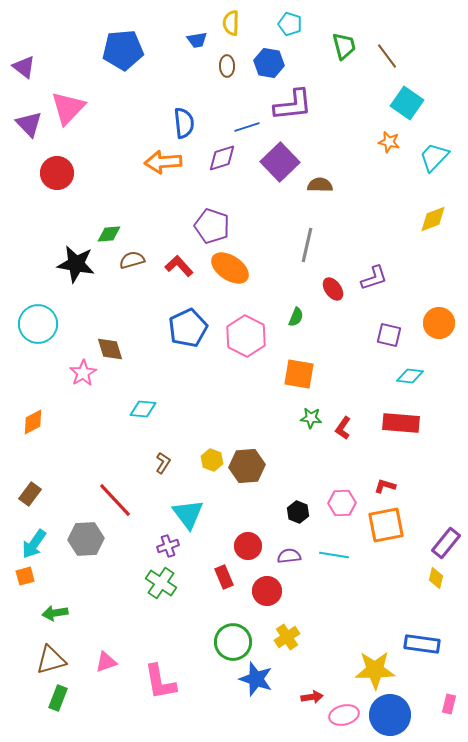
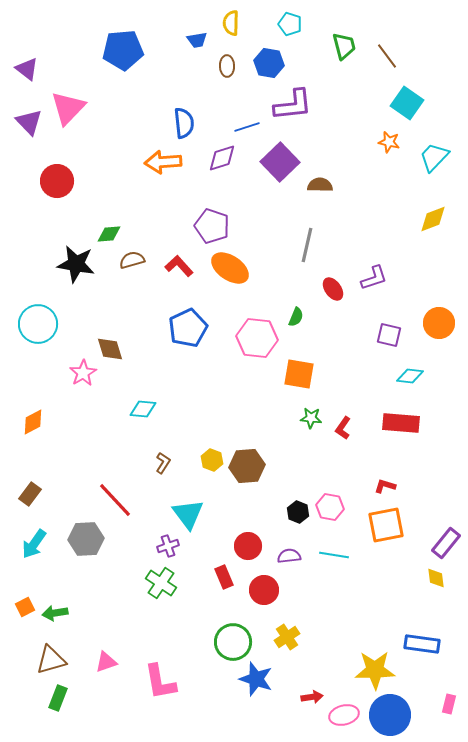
purple triangle at (24, 67): moved 3 px right, 2 px down
purple triangle at (29, 124): moved 2 px up
red circle at (57, 173): moved 8 px down
pink hexagon at (246, 336): moved 11 px right, 2 px down; rotated 21 degrees counterclockwise
pink hexagon at (342, 503): moved 12 px left, 4 px down; rotated 12 degrees clockwise
orange square at (25, 576): moved 31 px down; rotated 12 degrees counterclockwise
yellow diamond at (436, 578): rotated 20 degrees counterclockwise
red circle at (267, 591): moved 3 px left, 1 px up
